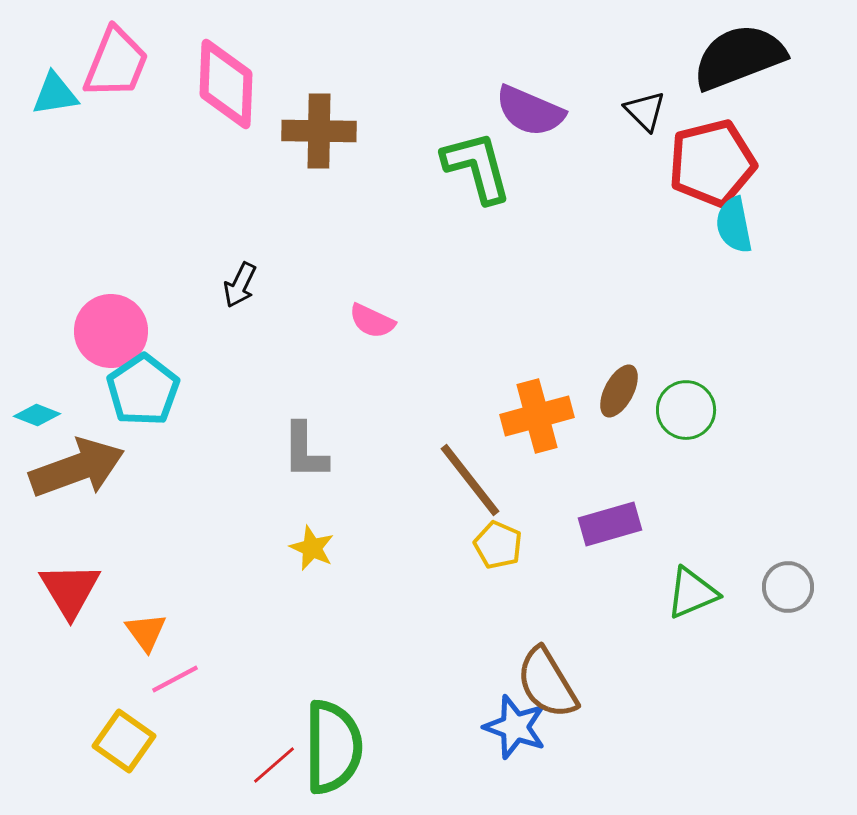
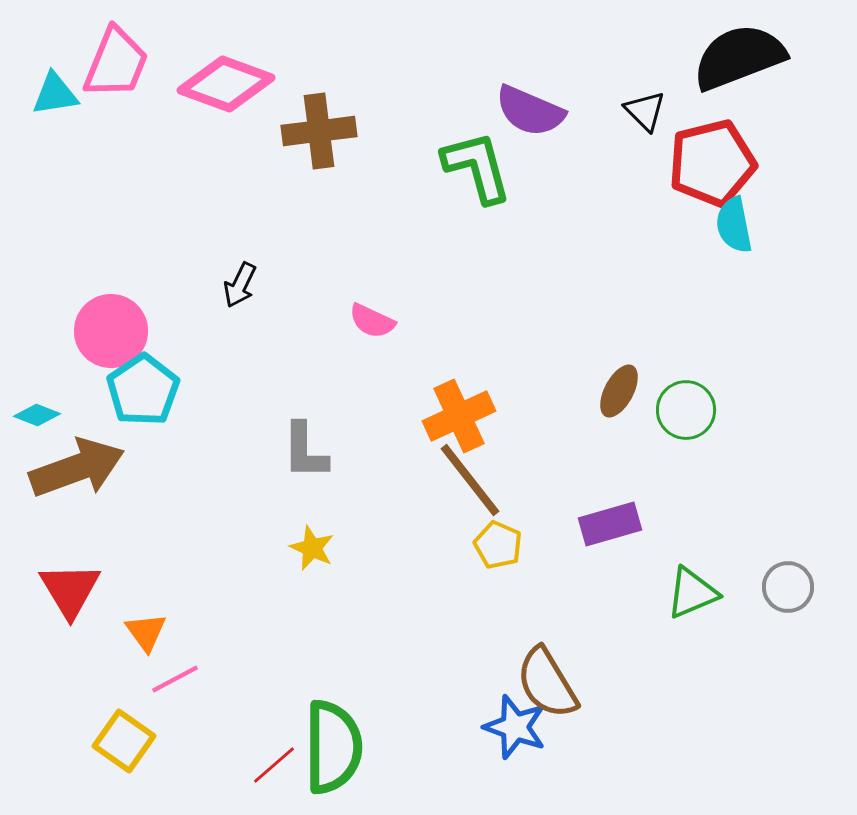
pink diamond: rotated 72 degrees counterclockwise
brown cross: rotated 8 degrees counterclockwise
orange cross: moved 78 px left; rotated 10 degrees counterclockwise
